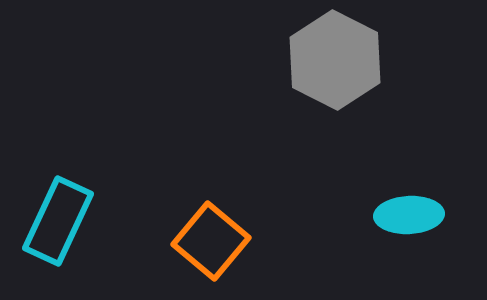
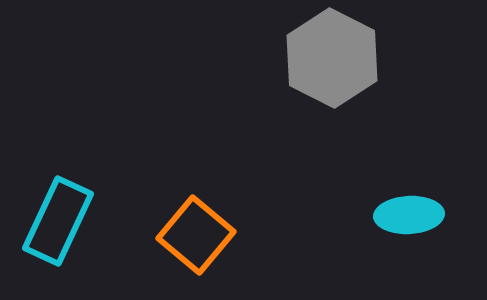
gray hexagon: moved 3 px left, 2 px up
orange square: moved 15 px left, 6 px up
